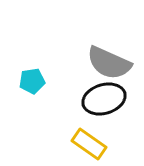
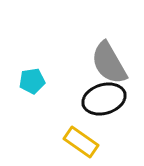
gray semicircle: rotated 36 degrees clockwise
yellow rectangle: moved 8 px left, 2 px up
